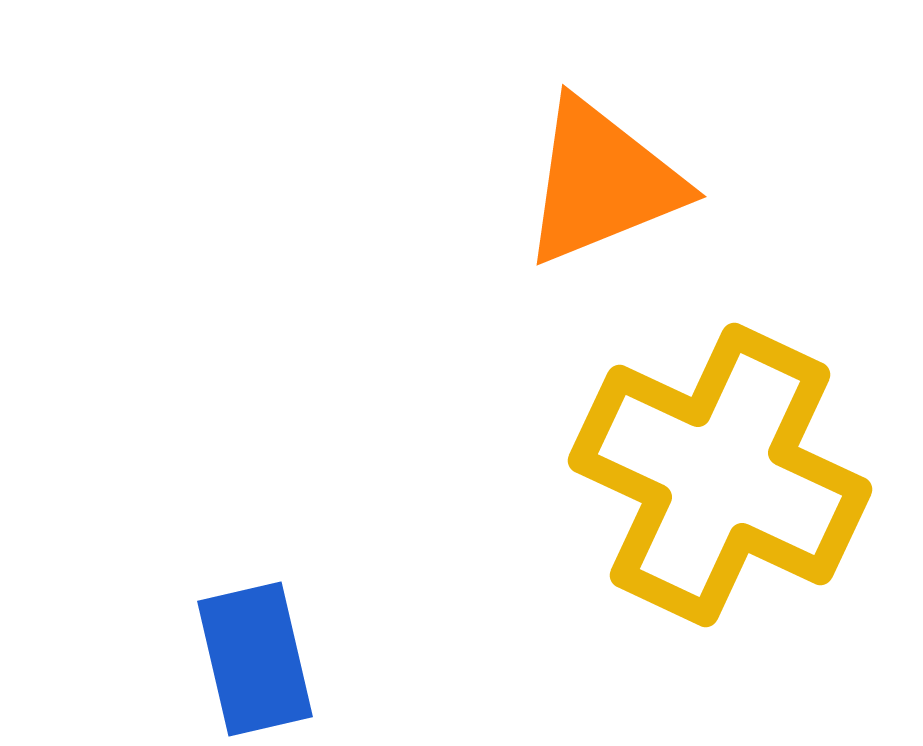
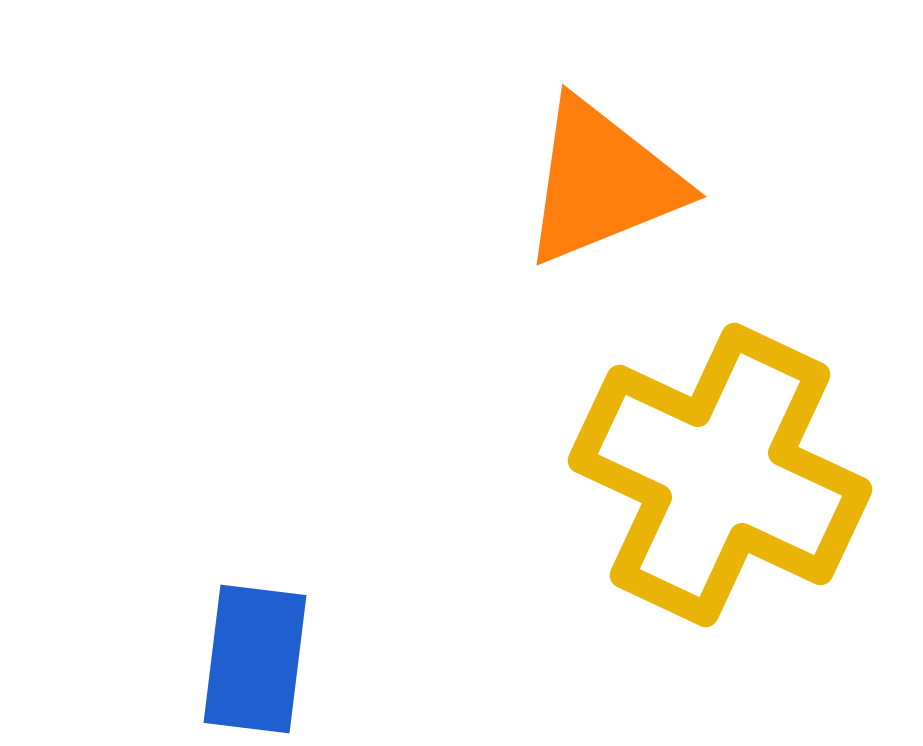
blue rectangle: rotated 20 degrees clockwise
